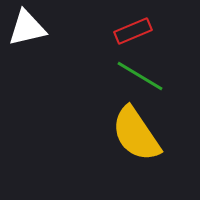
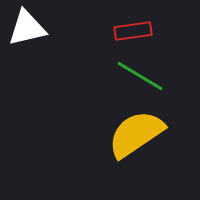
red rectangle: rotated 15 degrees clockwise
yellow semicircle: rotated 90 degrees clockwise
